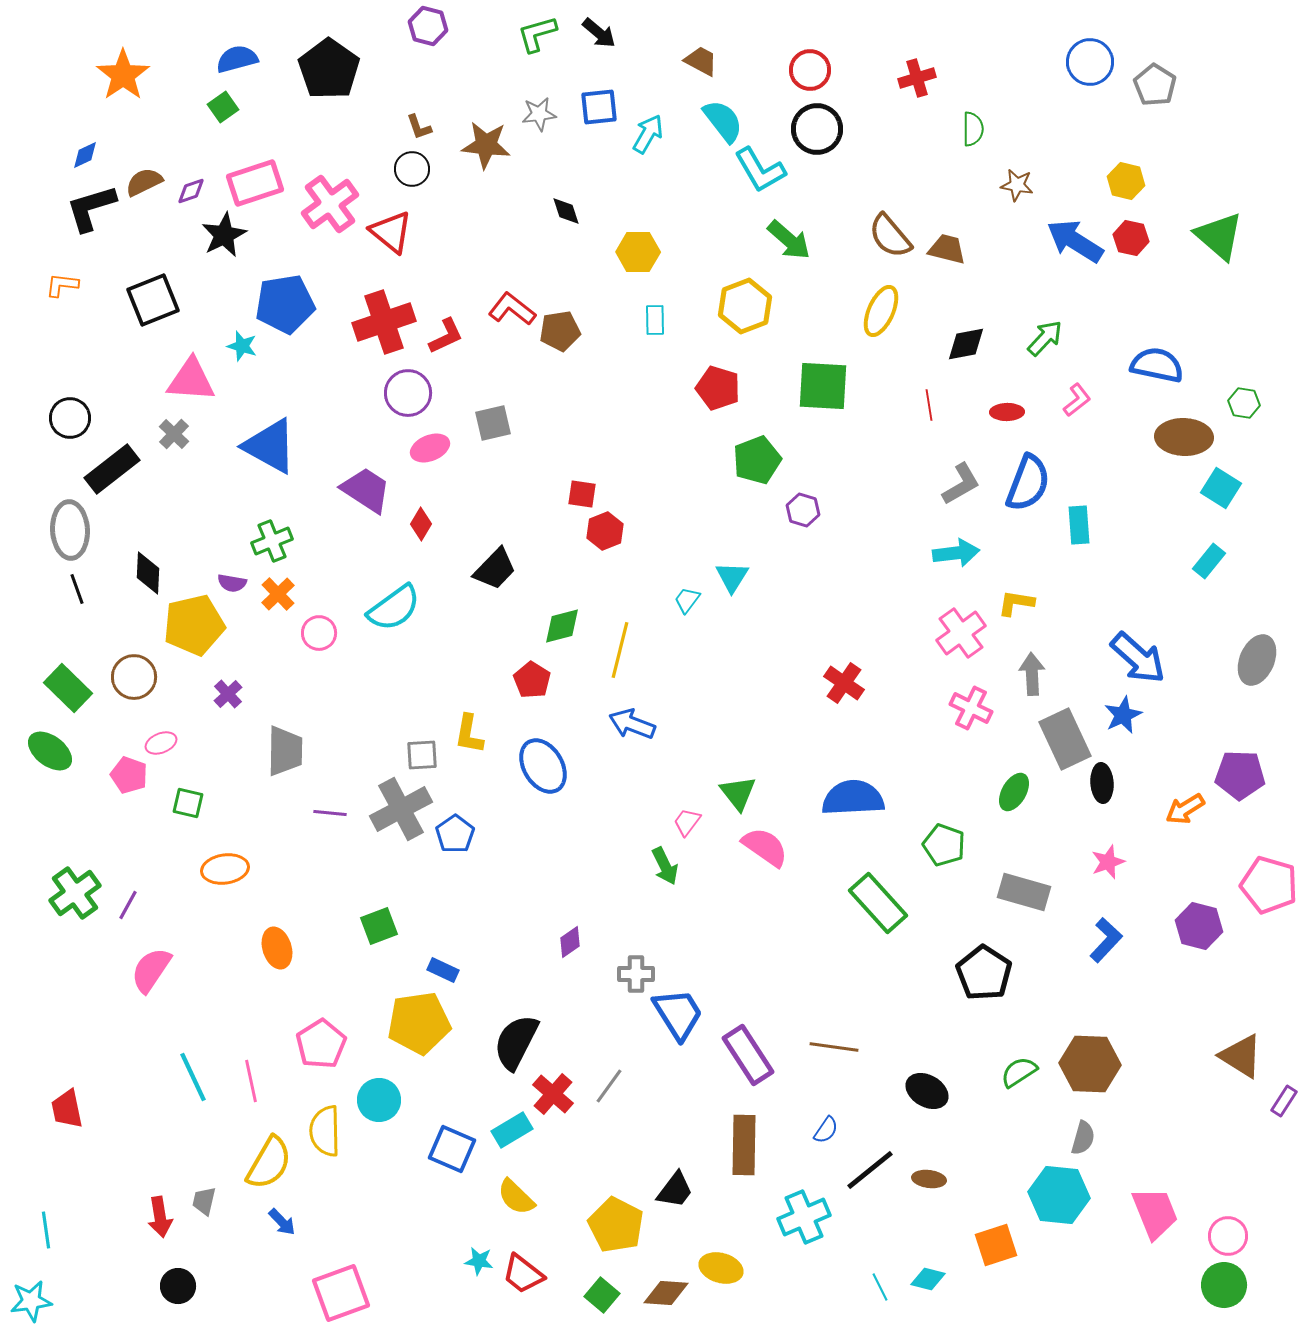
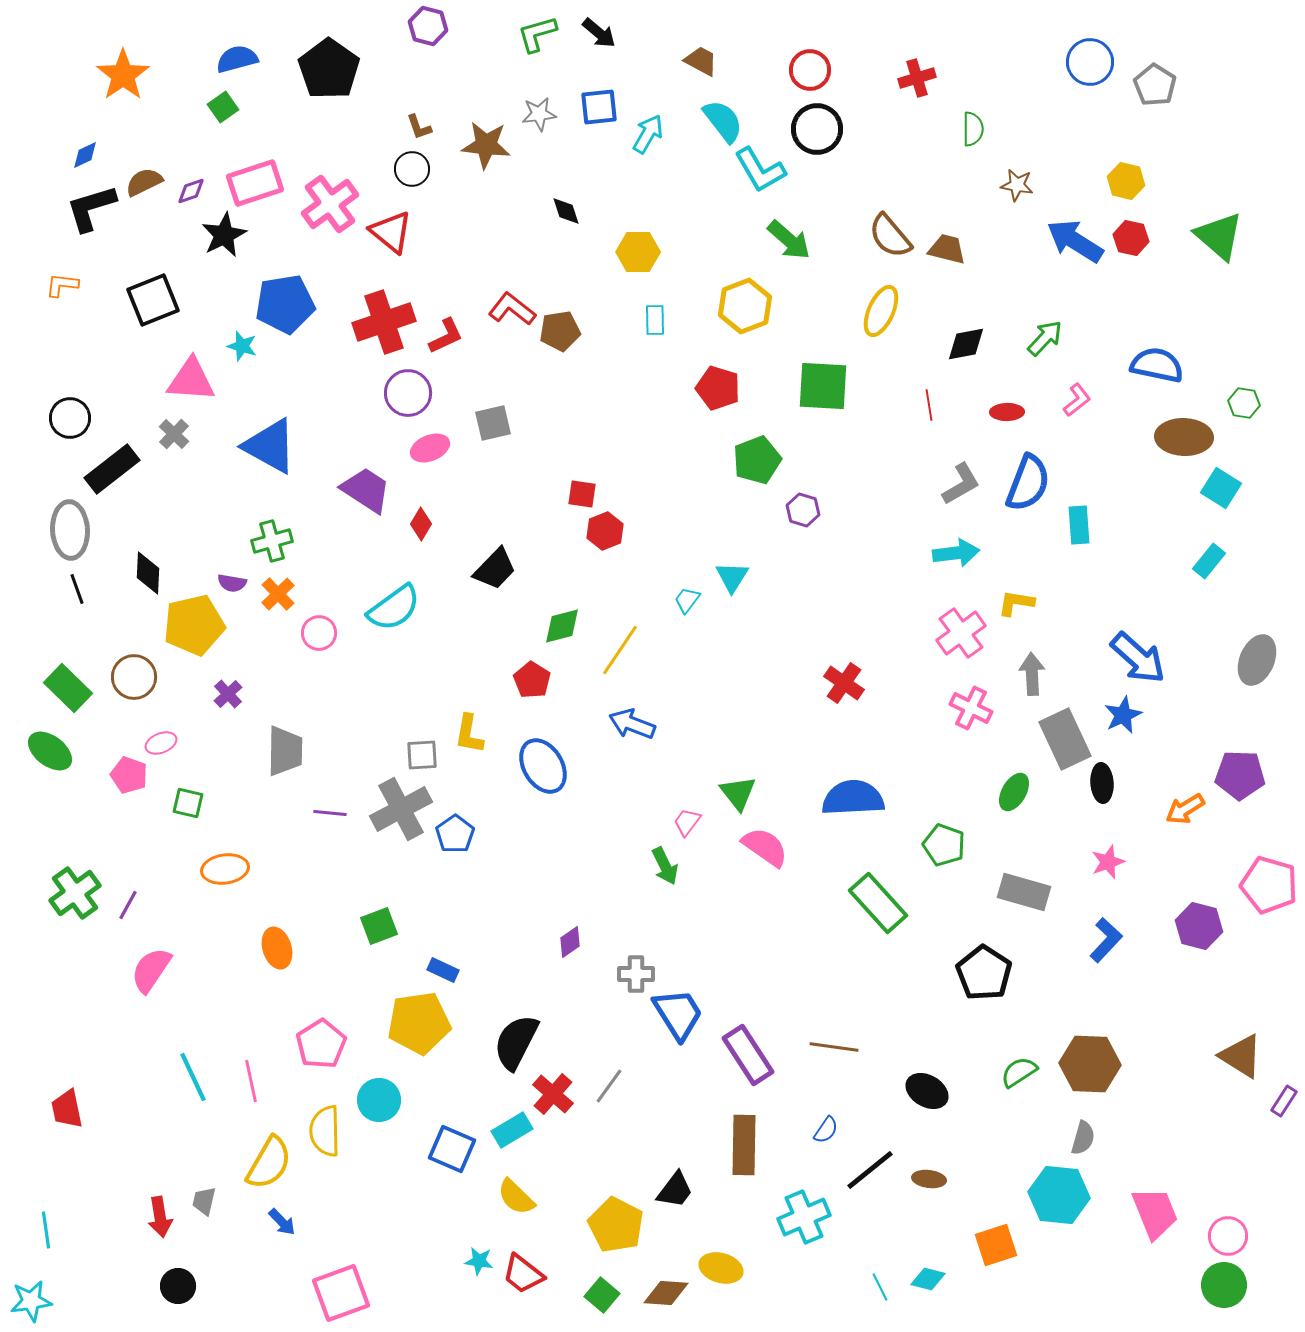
green cross at (272, 541): rotated 6 degrees clockwise
yellow line at (620, 650): rotated 20 degrees clockwise
